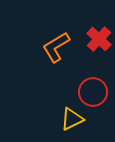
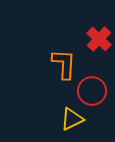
orange L-shape: moved 8 px right, 17 px down; rotated 124 degrees clockwise
red circle: moved 1 px left, 1 px up
